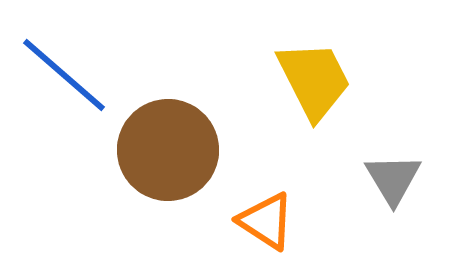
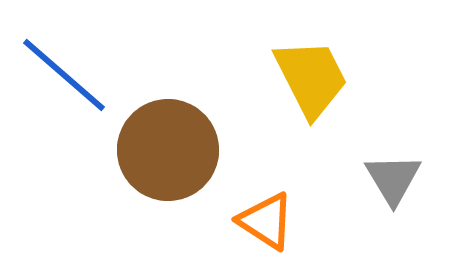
yellow trapezoid: moved 3 px left, 2 px up
